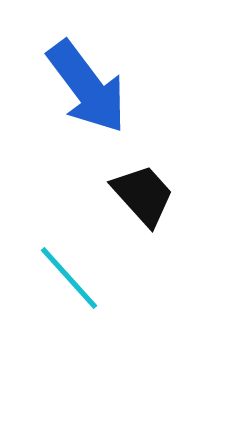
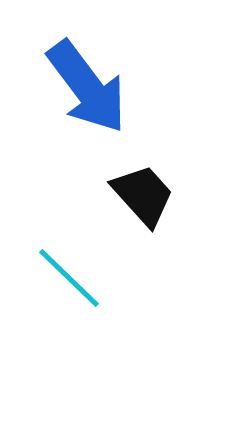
cyan line: rotated 4 degrees counterclockwise
